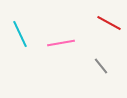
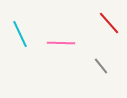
red line: rotated 20 degrees clockwise
pink line: rotated 12 degrees clockwise
